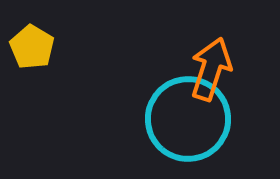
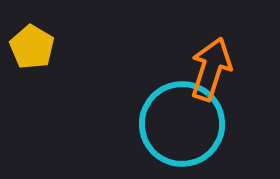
cyan circle: moved 6 px left, 5 px down
